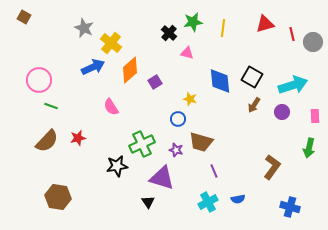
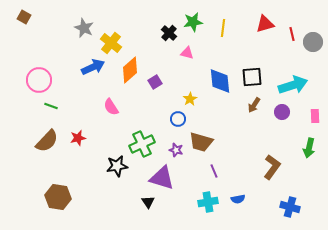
black square: rotated 35 degrees counterclockwise
yellow star: rotated 24 degrees clockwise
cyan cross: rotated 18 degrees clockwise
